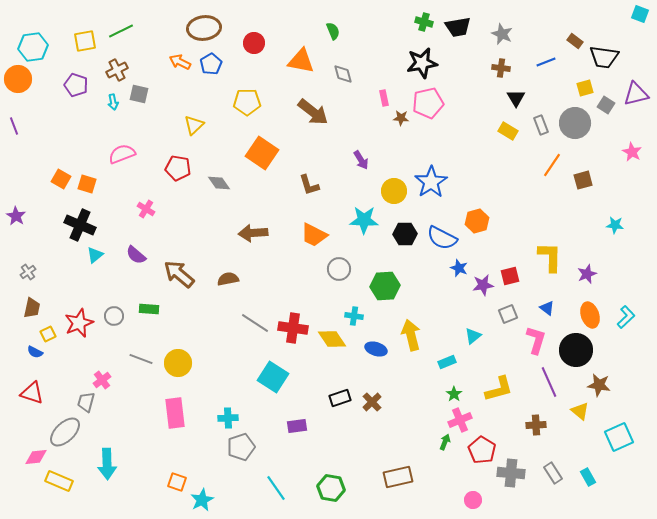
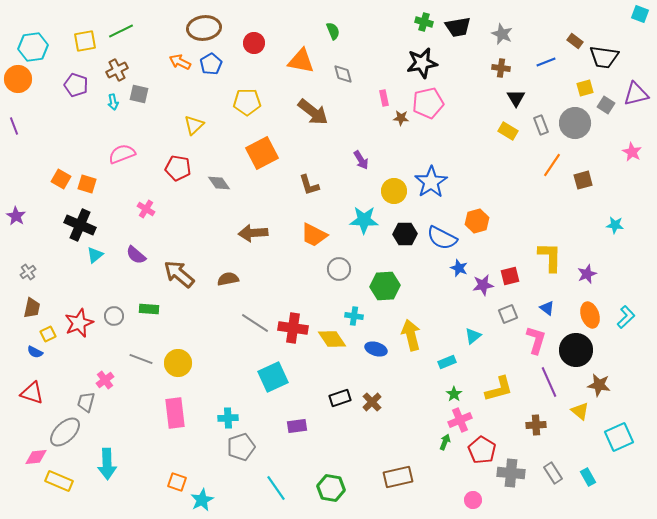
orange square at (262, 153): rotated 28 degrees clockwise
cyan square at (273, 377): rotated 32 degrees clockwise
pink cross at (102, 380): moved 3 px right
